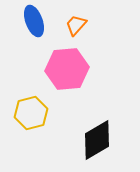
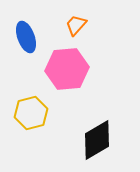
blue ellipse: moved 8 px left, 16 px down
